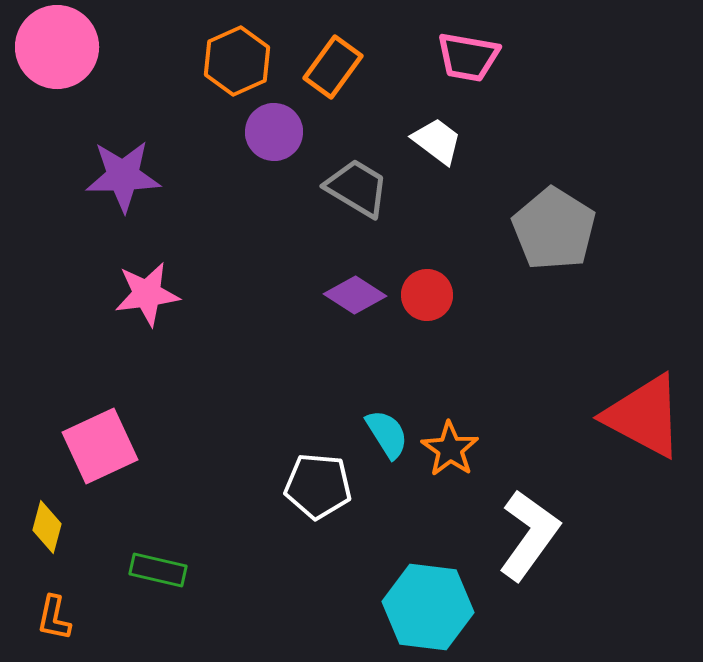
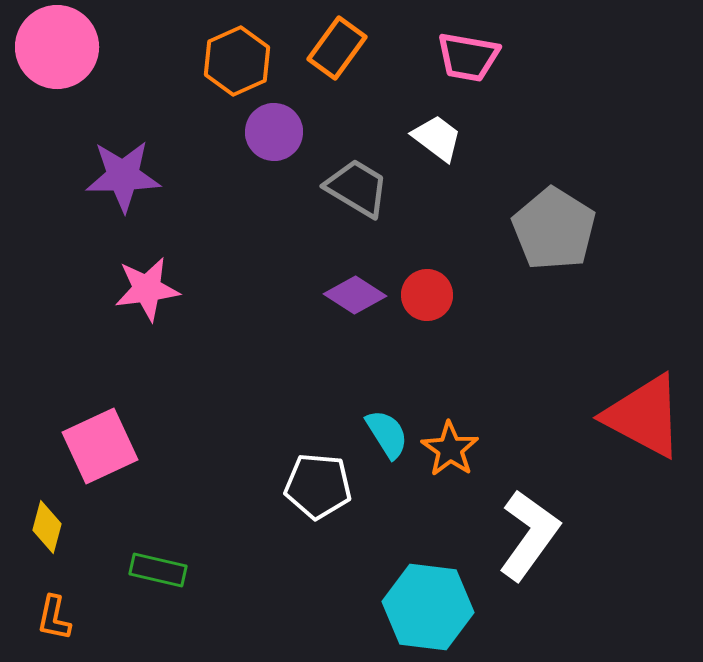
orange rectangle: moved 4 px right, 19 px up
white trapezoid: moved 3 px up
pink star: moved 5 px up
